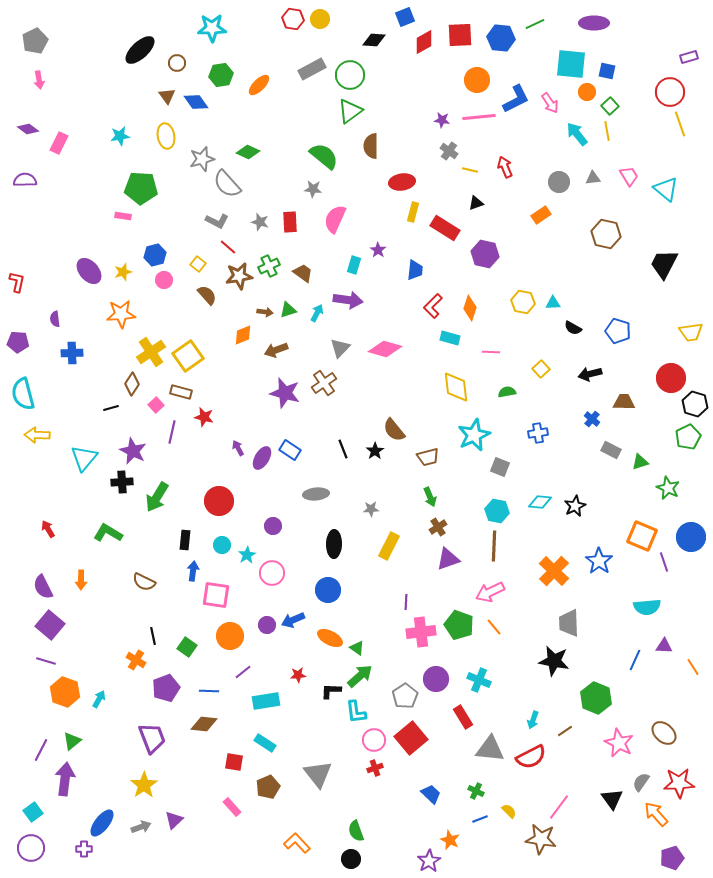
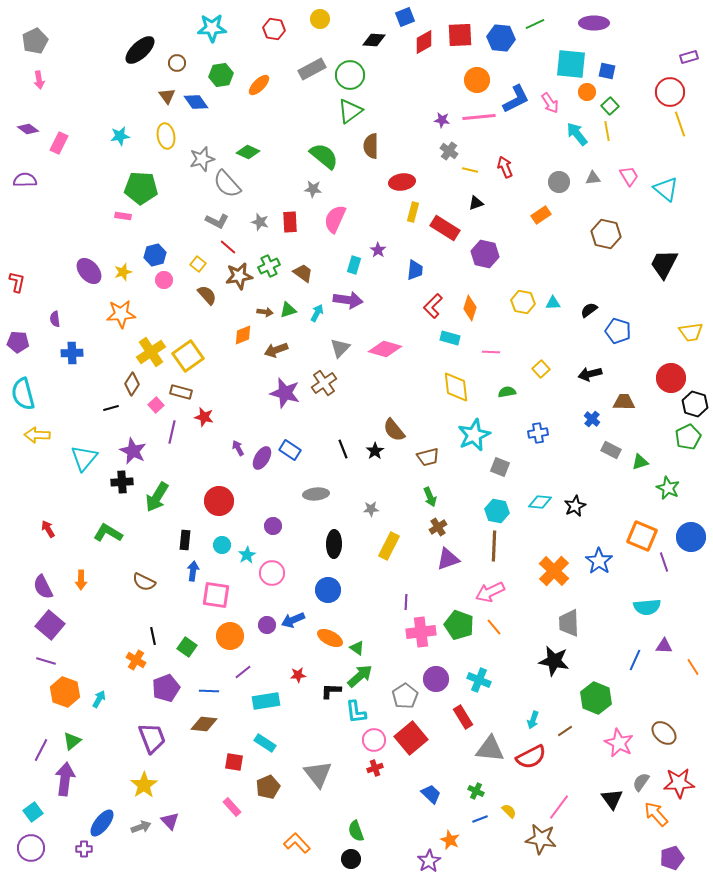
red hexagon at (293, 19): moved 19 px left, 10 px down
black semicircle at (573, 328): moved 16 px right, 18 px up; rotated 114 degrees clockwise
purple triangle at (174, 820): moved 4 px left, 1 px down; rotated 30 degrees counterclockwise
